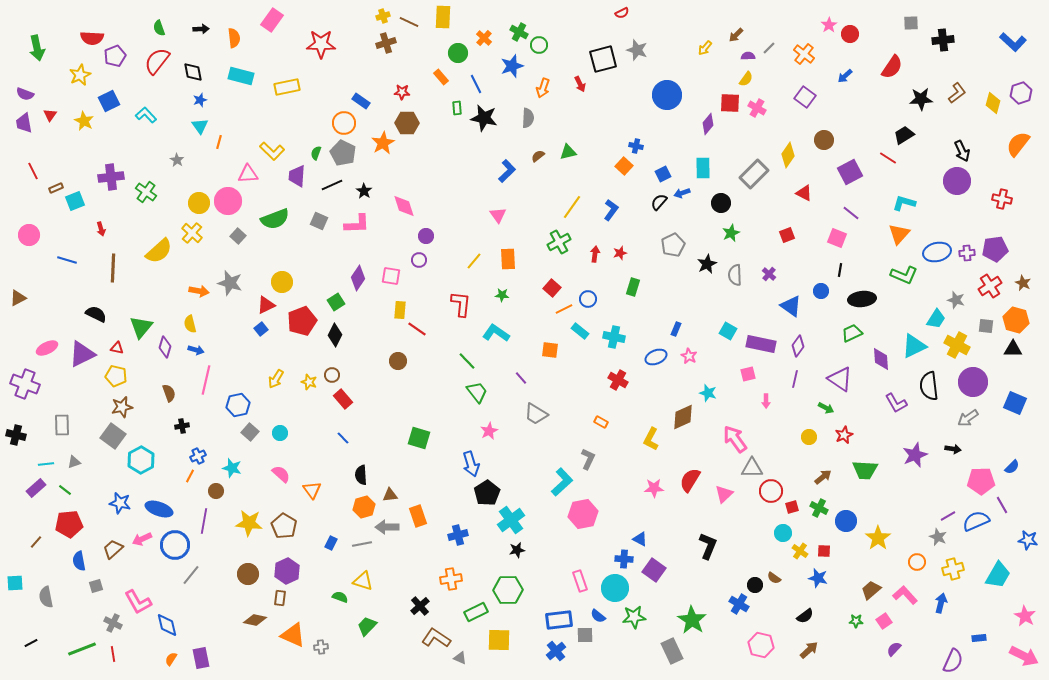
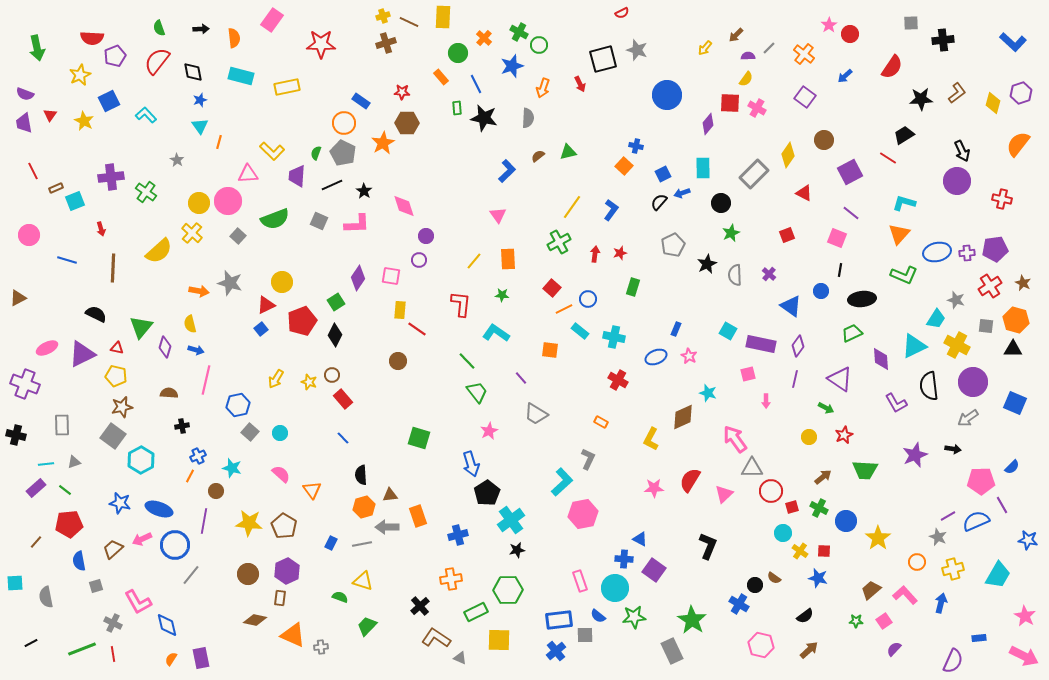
brown semicircle at (169, 393): rotated 66 degrees counterclockwise
